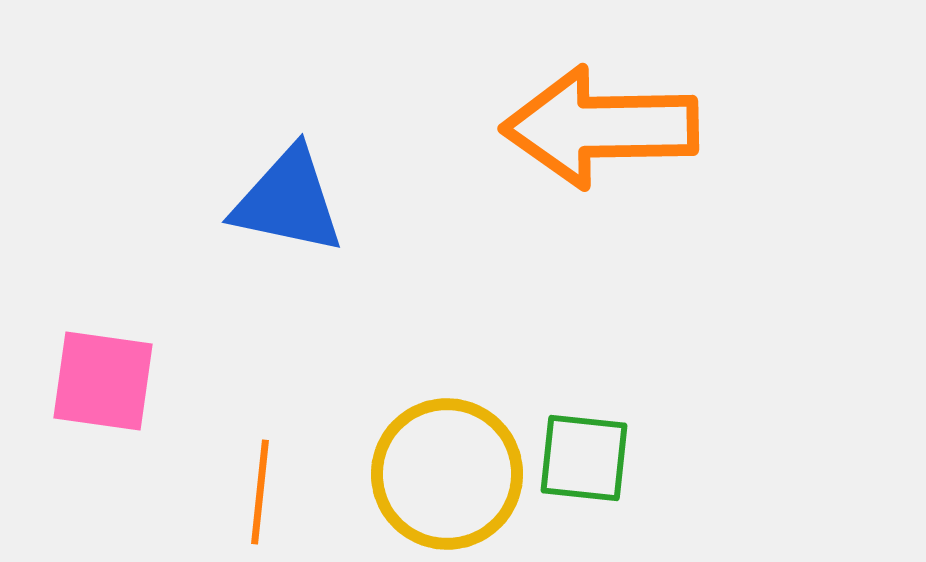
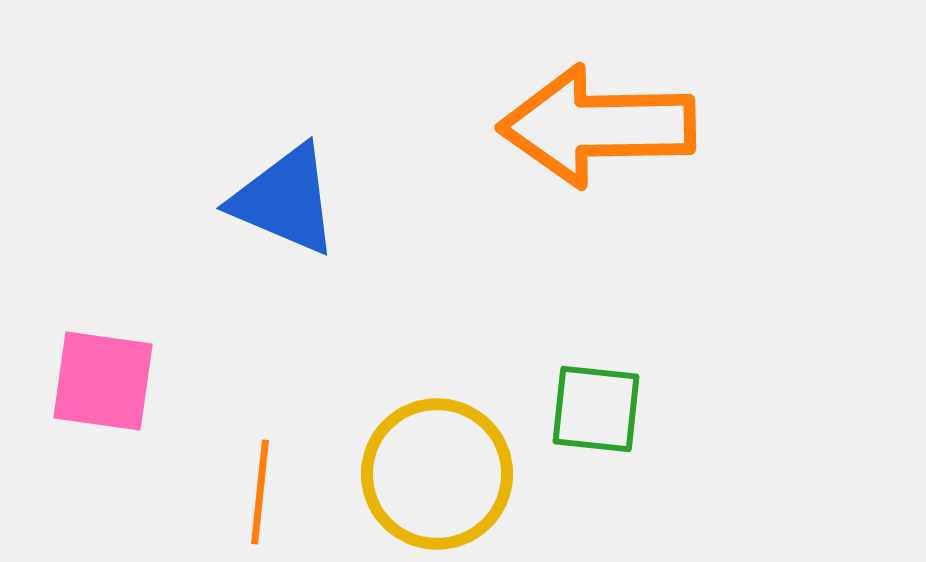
orange arrow: moved 3 px left, 1 px up
blue triangle: moved 3 px left, 1 px up; rotated 11 degrees clockwise
green square: moved 12 px right, 49 px up
yellow circle: moved 10 px left
